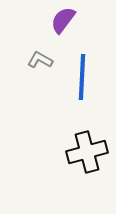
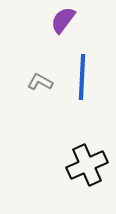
gray L-shape: moved 22 px down
black cross: moved 13 px down; rotated 9 degrees counterclockwise
